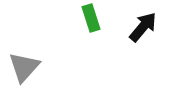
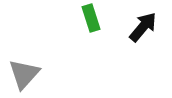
gray triangle: moved 7 px down
